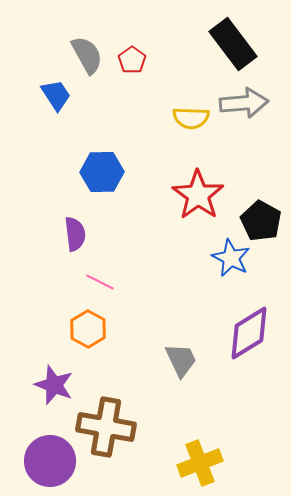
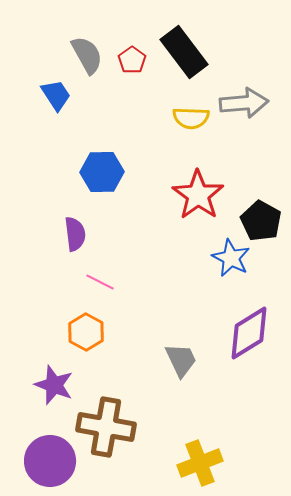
black rectangle: moved 49 px left, 8 px down
orange hexagon: moved 2 px left, 3 px down
